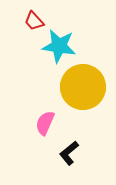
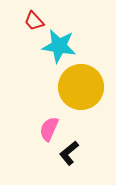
yellow circle: moved 2 px left
pink semicircle: moved 4 px right, 6 px down
